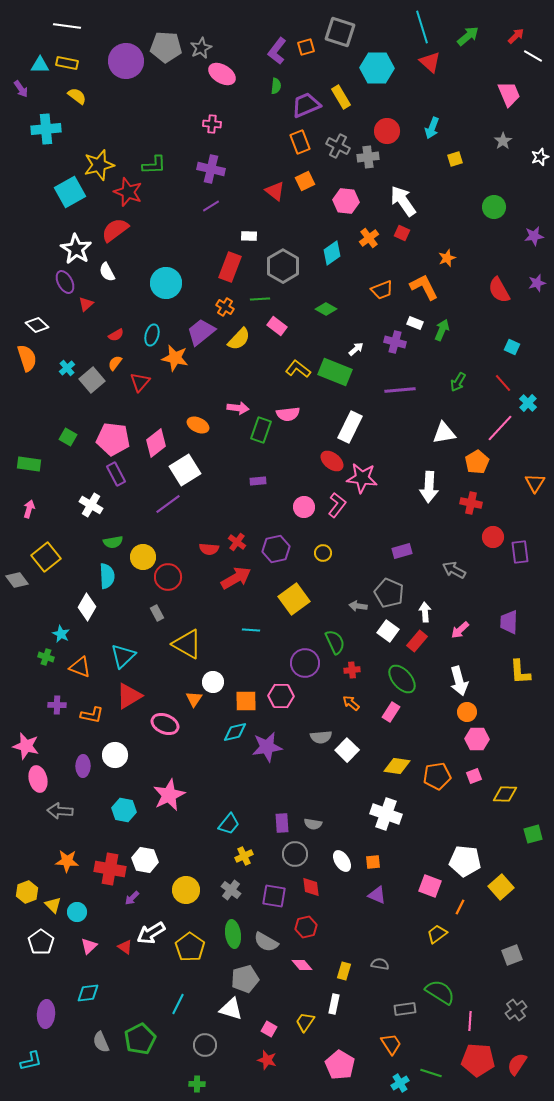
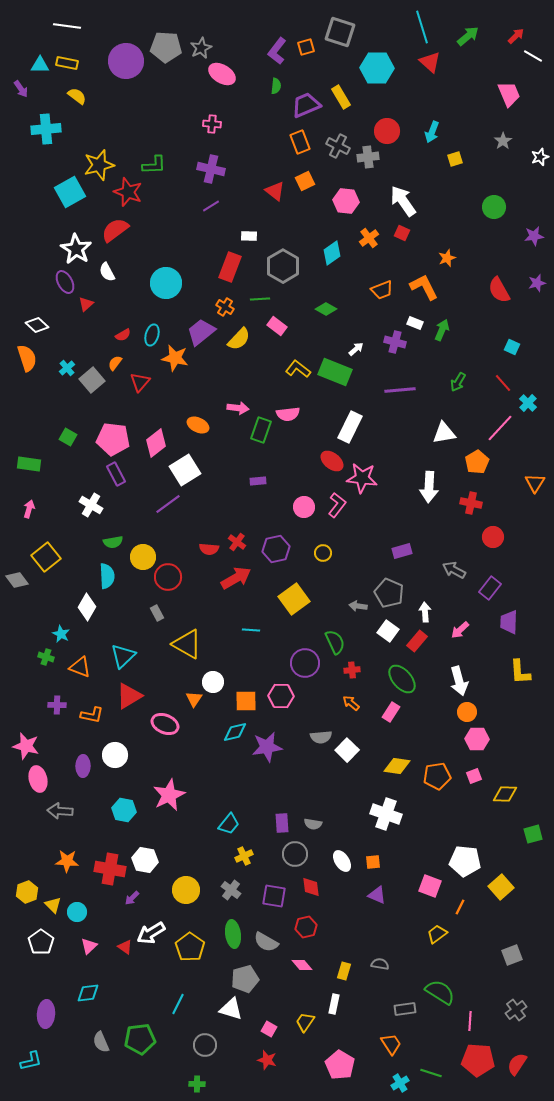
cyan arrow at (432, 128): moved 4 px down
red semicircle at (116, 335): moved 7 px right
purple rectangle at (520, 552): moved 30 px left, 36 px down; rotated 45 degrees clockwise
green pentagon at (140, 1039): rotated 20 degrees clockwise
